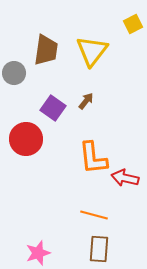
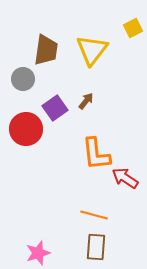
yellow square: moved 4 px down
yellow triangle: moved 1 px up
gray circle: moved 9 px right, 6 px down
purple square: moved 2 px right; rotated 20 degrees clockwise
red circle: moved 10 px up
orange L-shape: moved 3 px right, 4 px up
red arrow: rotated 20 degrees clockwise
brown rectangle: moved 3 px left, 2 px up
